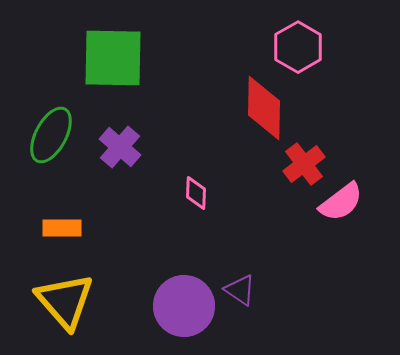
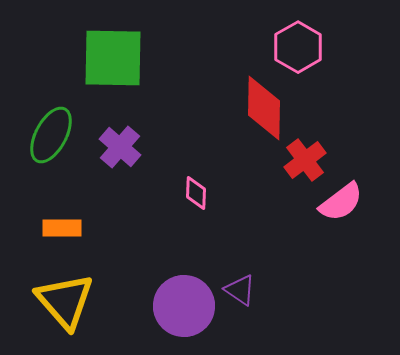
red cross: moved 1 px right, 4 px up
